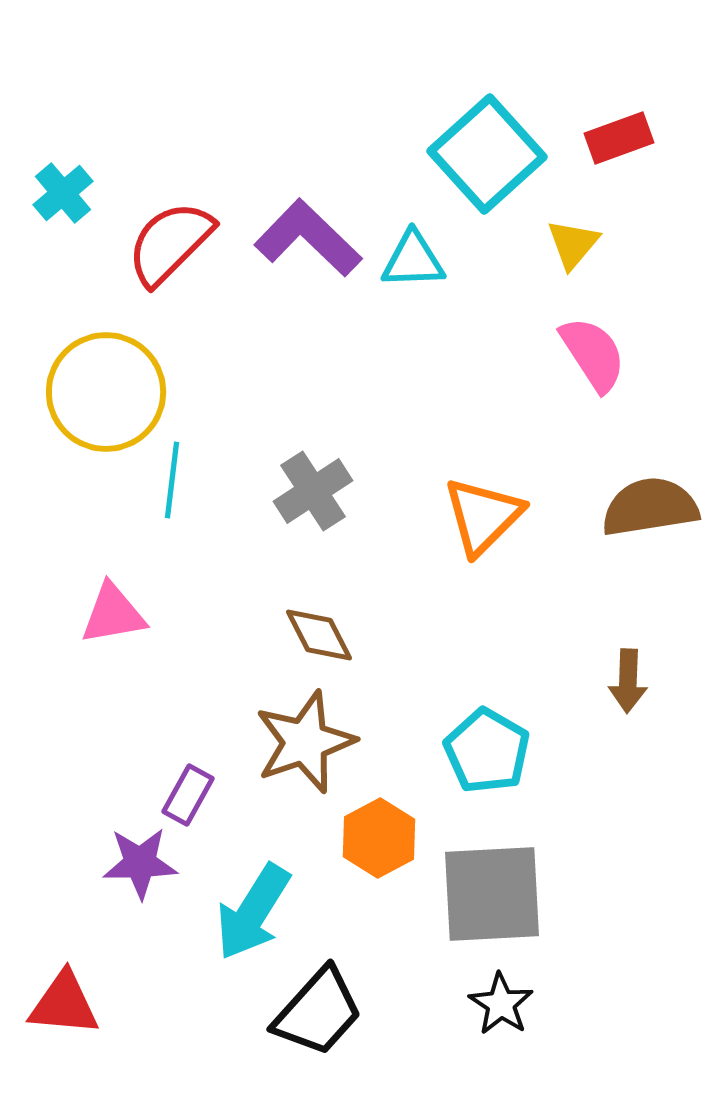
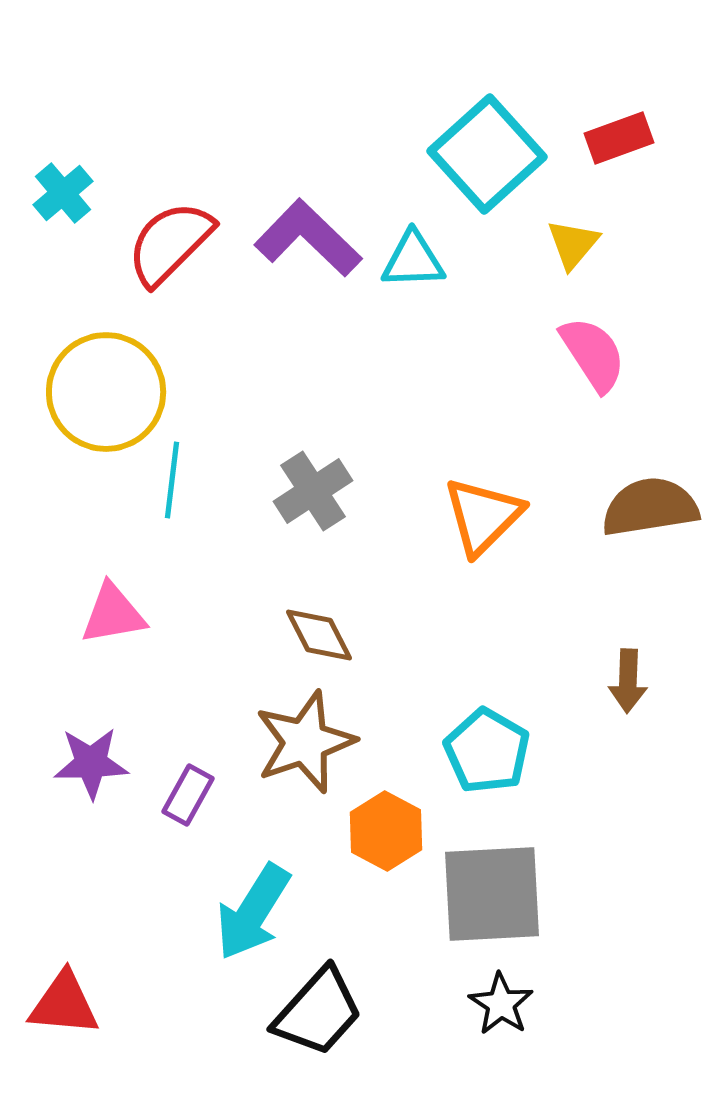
orange hexagon: moved 7 px right, 7 px up; rotated 4 degrees counterclockwise
purple star: moved 49 px left, 100 px up
